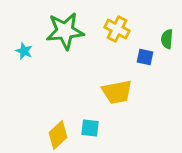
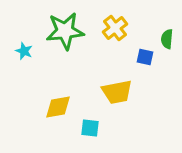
yellow cross: moved 2 px left, 1 px up; rotated 25 degrees clockwise
yellow diamond: moved 28 px up; rotated 32 degrees clockwise
